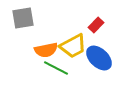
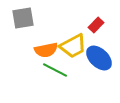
green line: moved 1 px left, 2 px down
